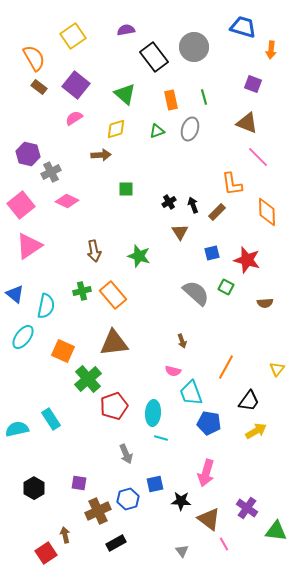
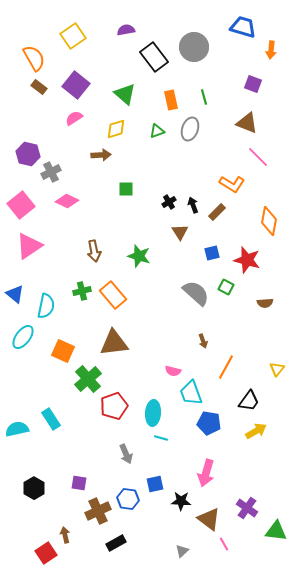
orange L-shape at (232, 184): rotated 50 degrees counterclockwise
orange diamond at (267, 212): moved 2 px right, 9 px down; rotated 12 degrees clockwise
brown arrow at (182, 341): moved 21 px right
blue hexagon at (128, 499): rotated 25 degrees clockwise
gray triangle at (182, 551): rotated 24 degrees clockwise
